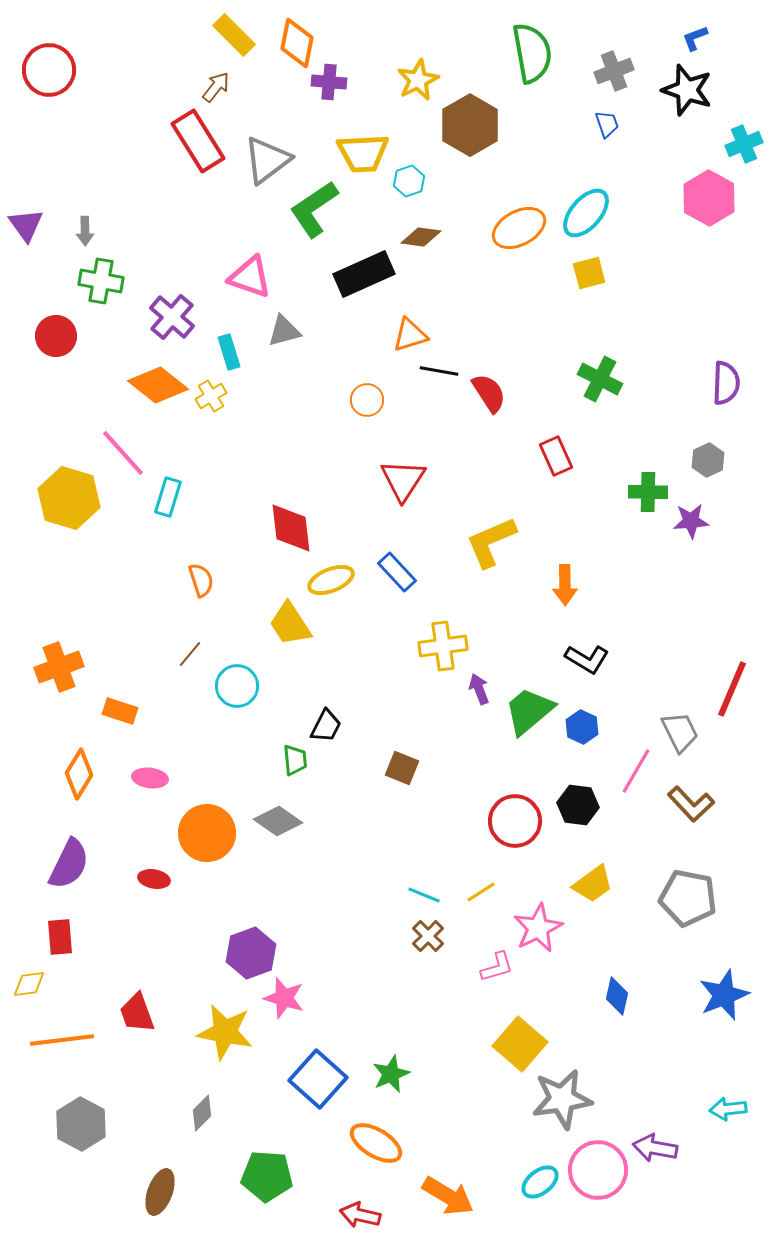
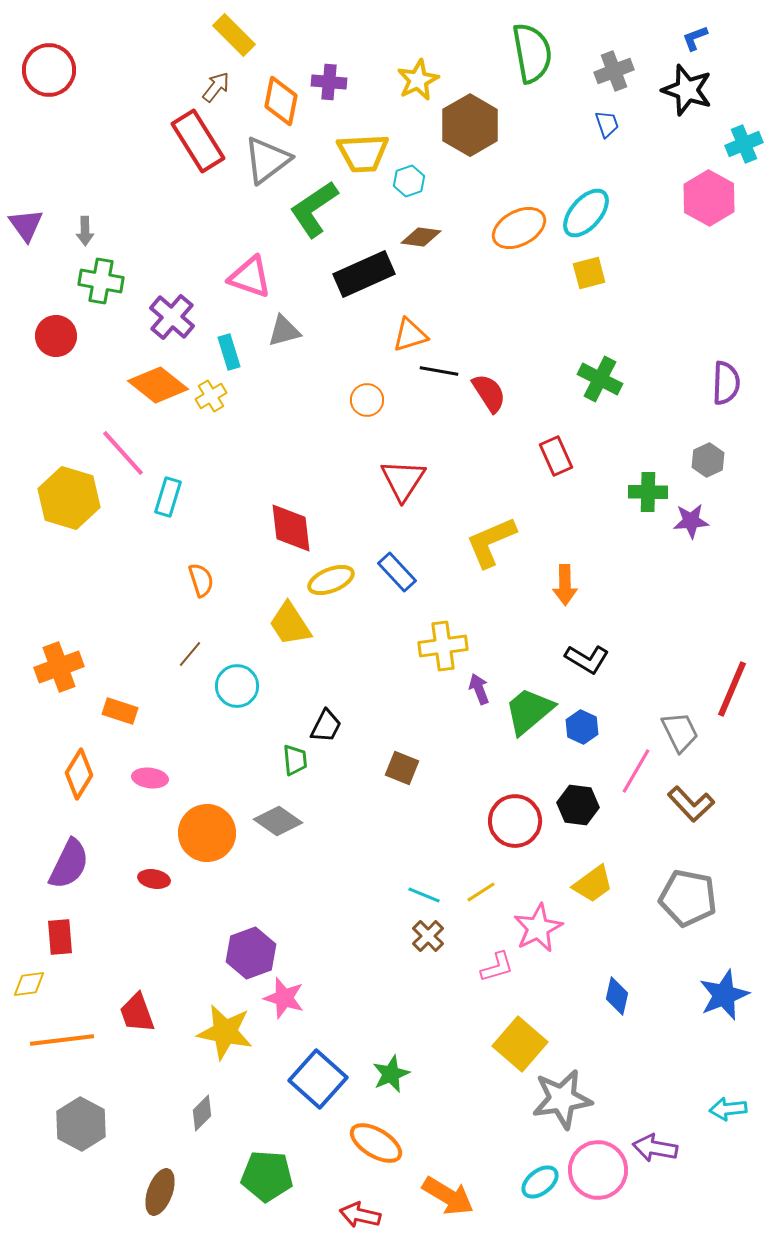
orange diamond at (297, 43): moved 16 px left, 58 px down
